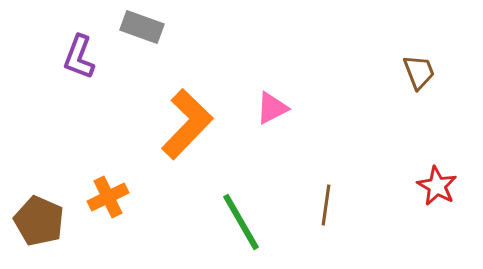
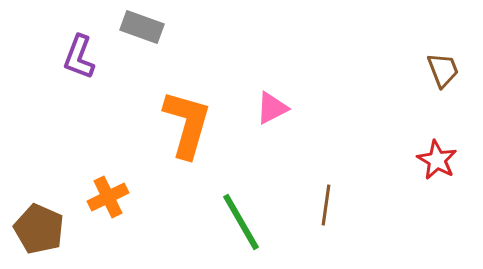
brown trapezoid: moved 24 px right, 2 px up
orange L-shape: rotated 28 degrees counterclockwise
red star: moved 26 px up
brown pentagon: moved 8 px down
